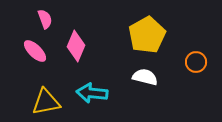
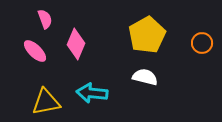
pink diamond: moved 2 px up
orange circle: moved 6 px right, 19 px up
